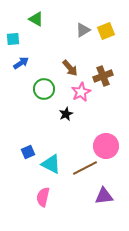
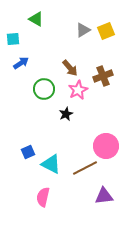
pink star: moved 3 px left, 2 px up
